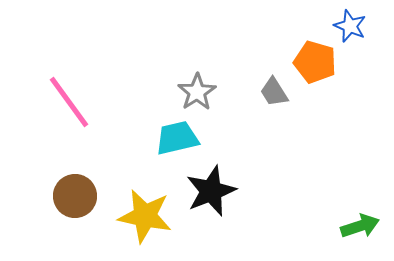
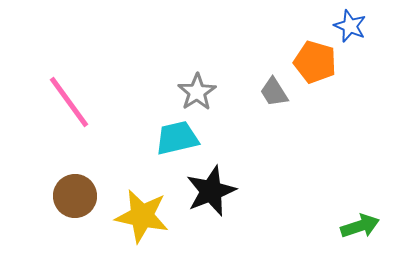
yellow star: moved 3 px left
